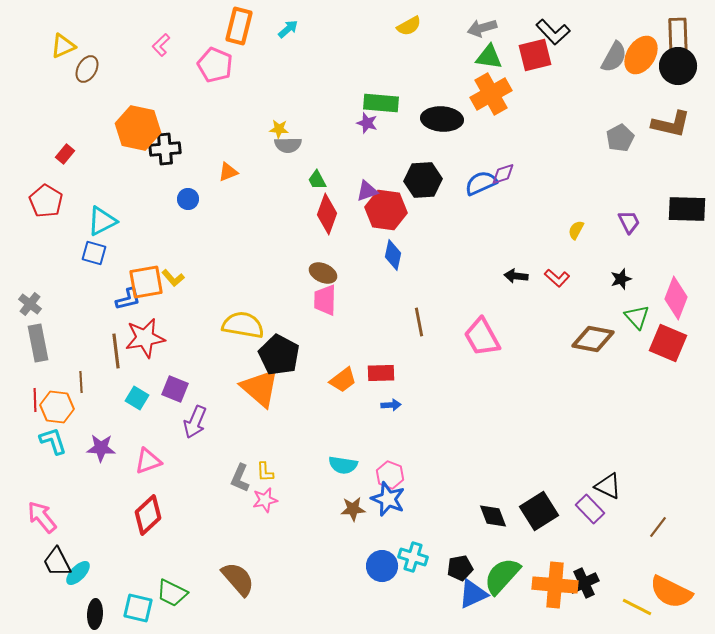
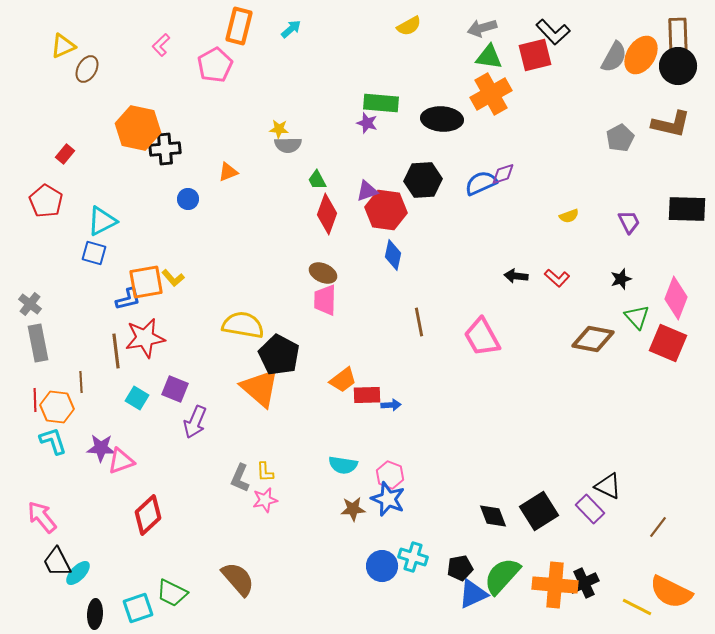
cyan arrow at (288, 29): moved 3 px right
pink pentagon at (215, 65): rotated 20 degrees clockwise
yellow semicircle at (576, 230): moved 7 px left, 14 px up; rotated 138 degrees counterclockwise
red rectangle at (381, 373): moved 14 px left, 22 px down
pink triangle at (148, 461): moved 27 px left
cyan square at (138, 608): rotated 32 degrees counterclockwise
